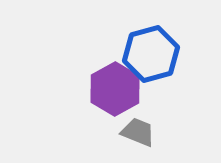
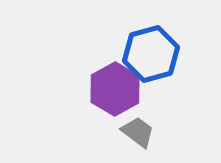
gray trapezoid: rotated 15 degrees clockwise
